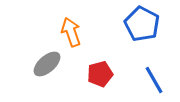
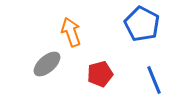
blue line: rotated 8 degrees clockwise
